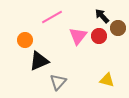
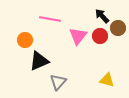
pink line: moved 2 px left, 2 px down; rotated 40 degrees clockwise
red circle: moved 1 px right
